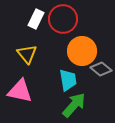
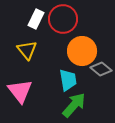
yellow triangle: moved 4 px up
pink triangle: rotated 40 degrees clockwise
